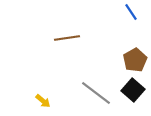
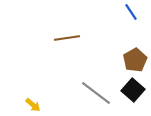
yellow arrow: moved 10 px left, 4 px down
